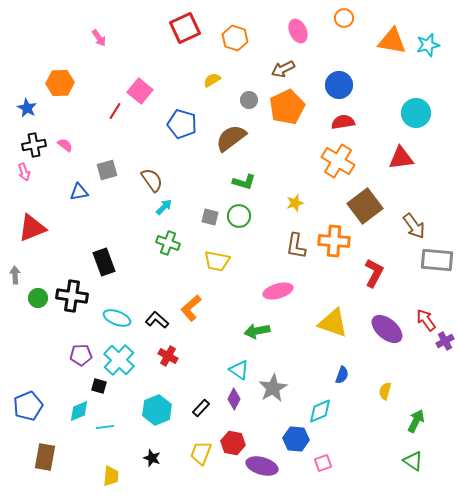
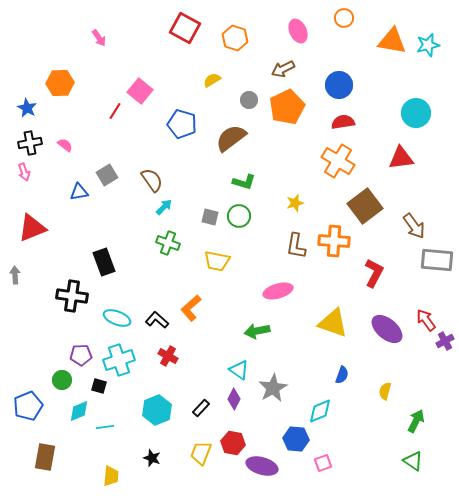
red square at (185, 28): rotated 36 degrees counterclockwise
black cross at (34, 145): moved 4 px left, 2 px up
gray square at (107, 170): moved 5 px down; rotated 15 degrees counterclockwise
green circle at (38, 298): moved 24 px right, 82 px down
cyan cross at (119, 360): rotated 28 degrees clockwise
